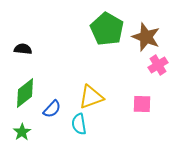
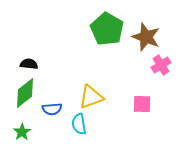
black semicircle: moved 6 px right, 15 px down
pink cross: moved 3 px right
blue semicircle: rotated 42 degrees clockwise
